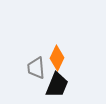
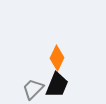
gray trapezoid: moved 3 px left, 21 px down; rotated 50 degrees clockwise
